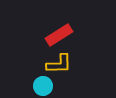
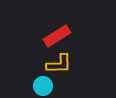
red rectangle: moved 2 px left, 1 px down
